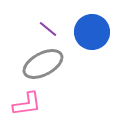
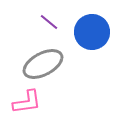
purple line: moved 1 px right, 7 px up
pink L-shape: moved 2 px up
